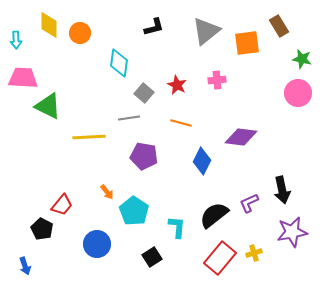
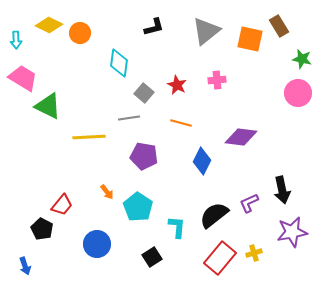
yellow diamond: rotated 64 degrees counterclockwise
orange square: moved 3 px right, 4 px up; rotated 20 degrees clockwise
pink trapezoid: rotated 28 degrees clockwise
cyan pentagon: moved 4 px right, 4 px up
